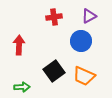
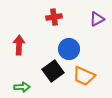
purple triangle: moved 8 px right, 3 px down
blue circle: moved 12 px left, 8 px down
black square: moved 1 px left
